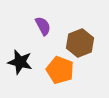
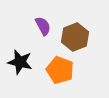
brown hexagon: moved 5 px left, 6 px up
